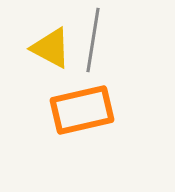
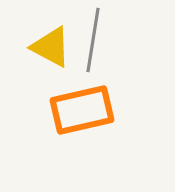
yellow triangle: moved 1 px up
